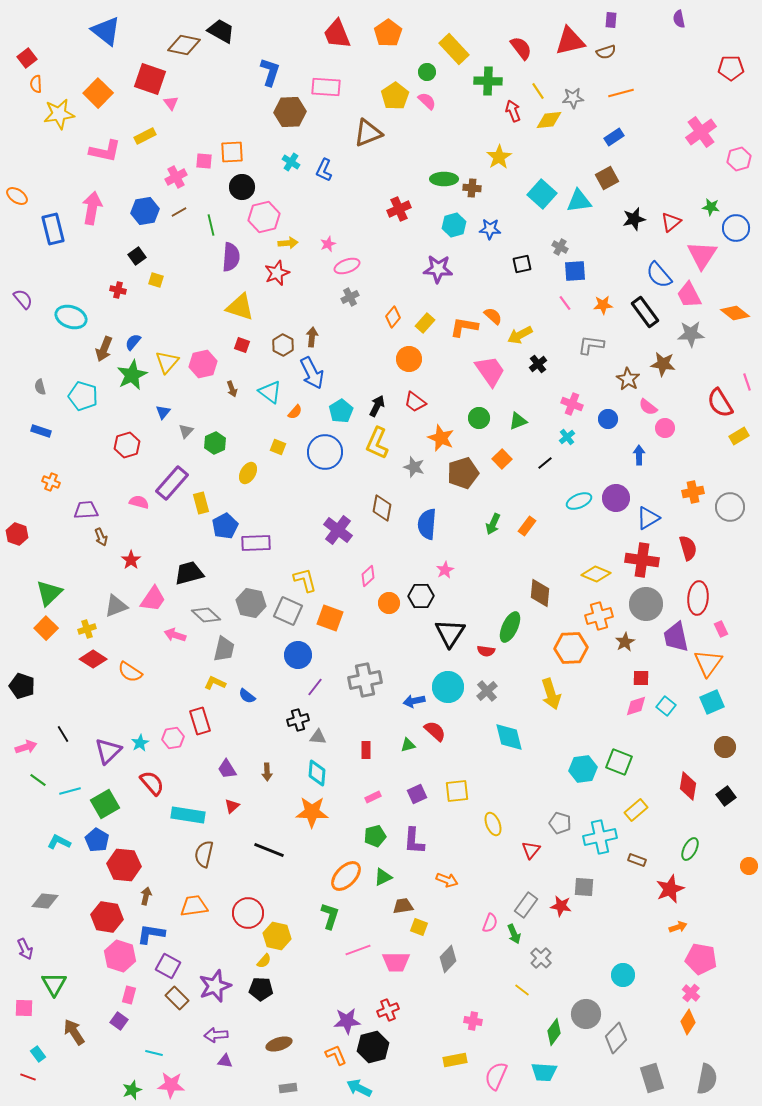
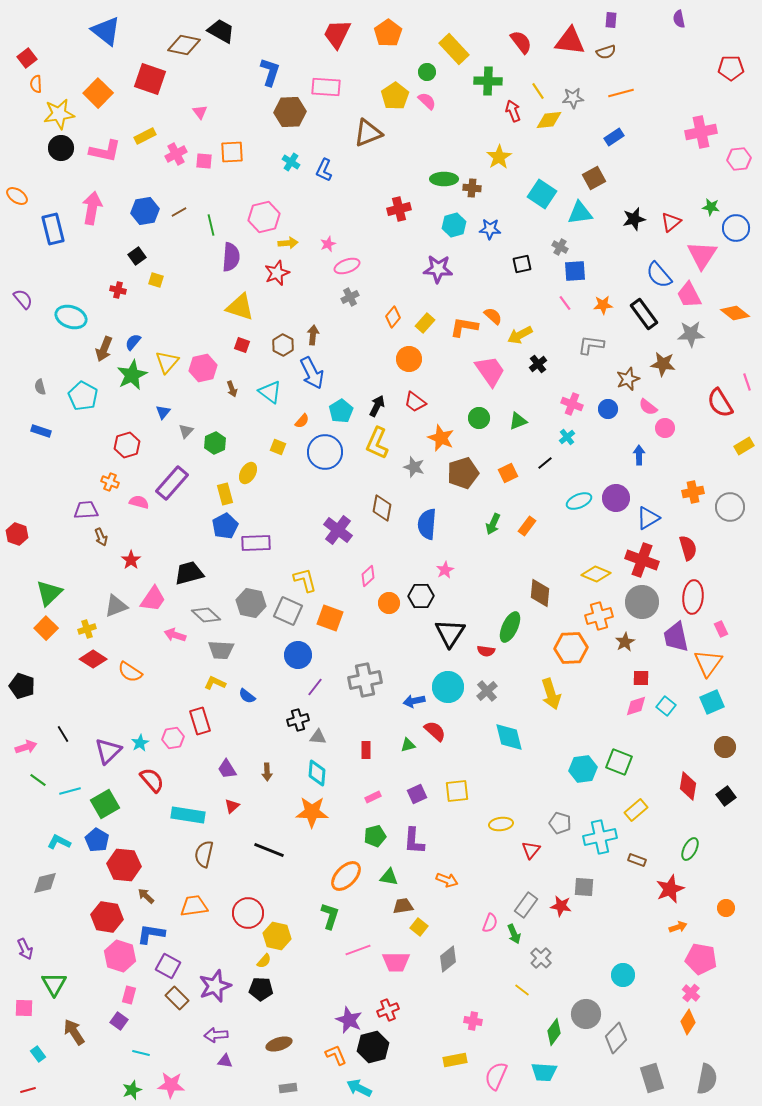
red trapezoid at (337, 34): rotated 48 degrees clockwise
red triangle at (570, 41): rotated 20 degrees clockwise
red semicircle at (521, 48): moved 6 px up
pink triangle at (171, 103): moved 29 px right, 9 px down
pink cross at (701, 132): rotated 24 degrees clockwise
pink hexagon at (739, 159): rotated 10 degrees clockwise
pink cross at (176, 177): moved 23 px up
brown square at (607, 178): moved 13 px left
black circle at (242, 187): moved 181 px left, 39 px up
cyan square at (542, 194): rotated 8 degrees counterclockwise
cyan triangle at (579, 201): moved 1 px right, 12 px down
red cross at (399, 209): rotated 10 degrees clockwise
black rectangle at (645, 312): moved 1 px left, 2 px down
brown arrow at (312, 337): moved 1 px right, 2 px up
pink hexagon at (203, 364): moved 4 px down
brown star at (628, 379): rotated 20 degrees clockwise
cyan pentagon at (83, 396): rotated 12 degrees clockwise
orange semicircle at (295, 412): moved 7 px right, 9 px down
blue circle at (608, 419): moved 10 px up
yellow rectangle at (739, 436): moved 5 px right, 10 px down
orange square at (502, 459): moved 6 px right, 14 px down; rotated 18 degrees clockwise
orange cross at (51, 482): moved 59 px right
yellow rectangle at (201, 503): moved 24 px right, 9 px up
red cross at (642, 560): rotated 12 degrees clockwise
red ellipse at (698, 598): moved 5 px left, 1 px up
gray circle at (646, 604): moved 4 px left, 2 px up
gray trapezoid at (224, 649): moved 3 px left, 1 px down; rotated 80 degrees clockwise
red semicircle at (152, 783): moved 3 px up
yellow ellipse at (493, 824): moved 8 px right; rotated 75 degrees counterclockwise
orange circle at (749, 866): moved 23 px left, 42 px down
green triangle at (383, 877): moved 6 px right; rotated 36 degrees clockwise
brown arrow at (146, 896): rotated 60 degrees counterclockwise
gray diamond at (45, 901): moved 18 px up; rotated 20 degrees counterclockwise
yellow square at (419, 927): rotated 18 degrees clockwise
gray diamond at (448, 959): rotated 8 degrees clockwise
purple star at (347, 1021): moved 2 px right, 1 px up; rotated 28 degrees clockwise
cyan line at (154, 1053): moved 13 px left
red line at (28, 1077): moved 13 px down; rotated 35 degrees counterclockwise
